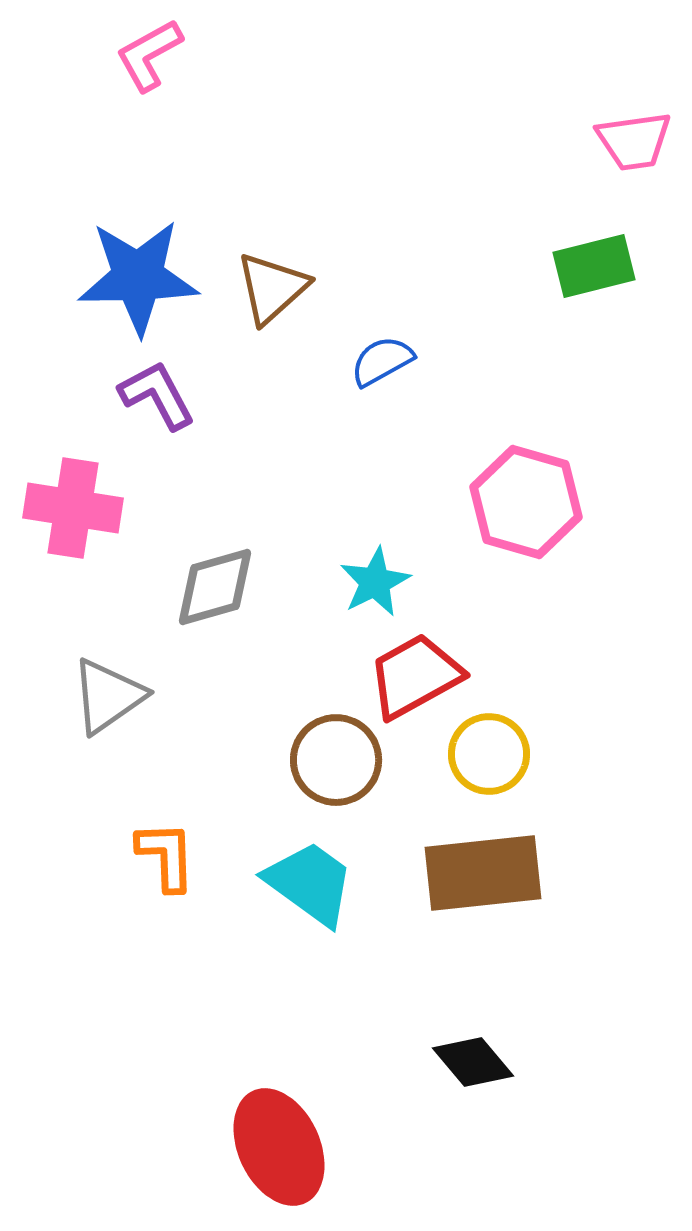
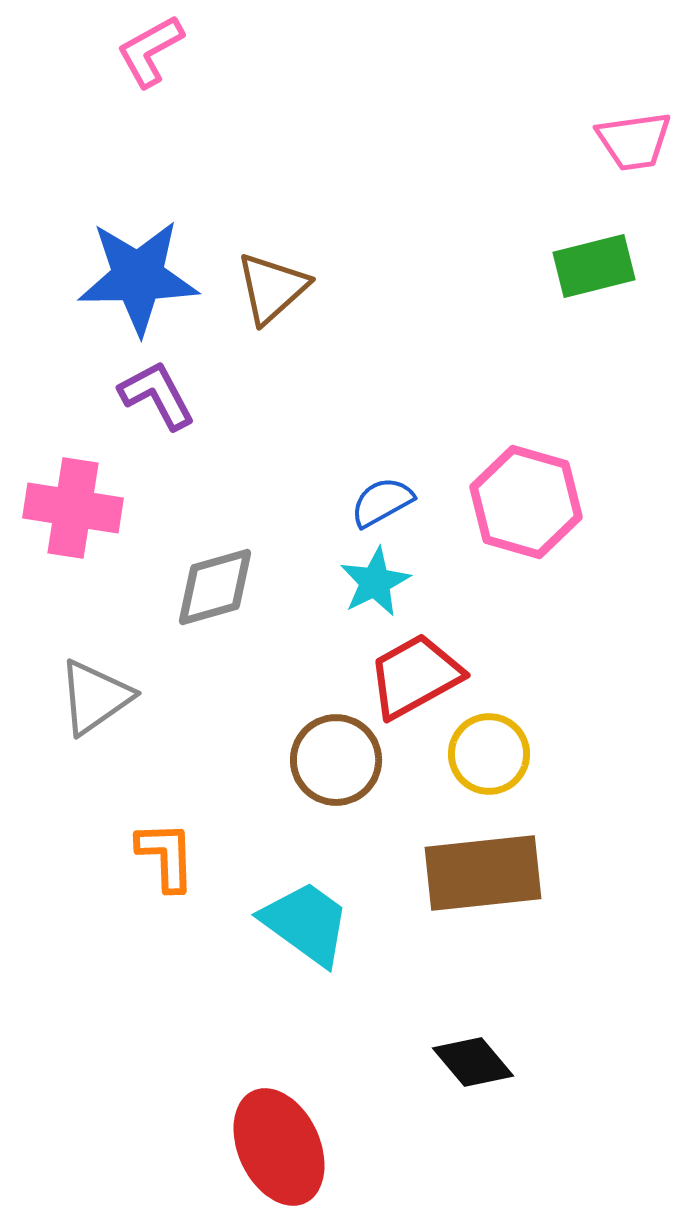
pink L-shape: moved 1 px right, 4 px up
blue semicircle: moved 141 px down
gray triangle: moved 13 px left, 1 px down
cyan trapezoid: moved 4 px left, 40 px down
